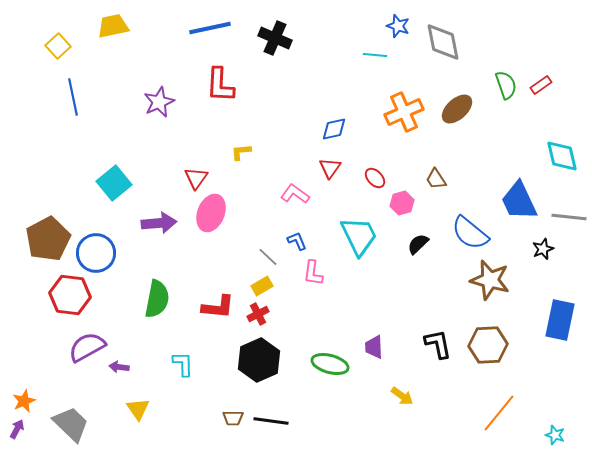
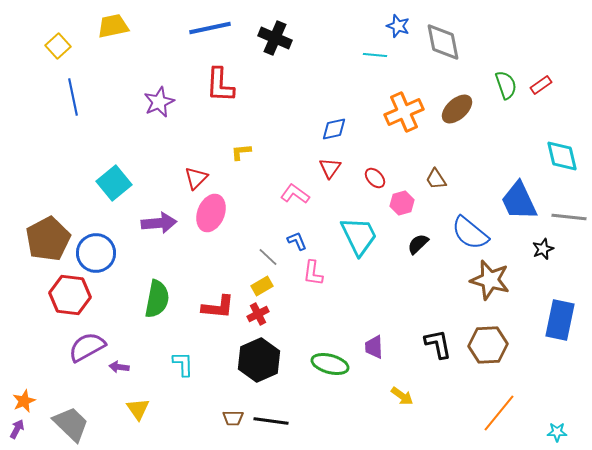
red triangle at (196, 178): rotated 10 degrees clockwise
cyan star at (555, 435): moved 2 px right, 3 px up; rotated 18 degrees counterclockwise
